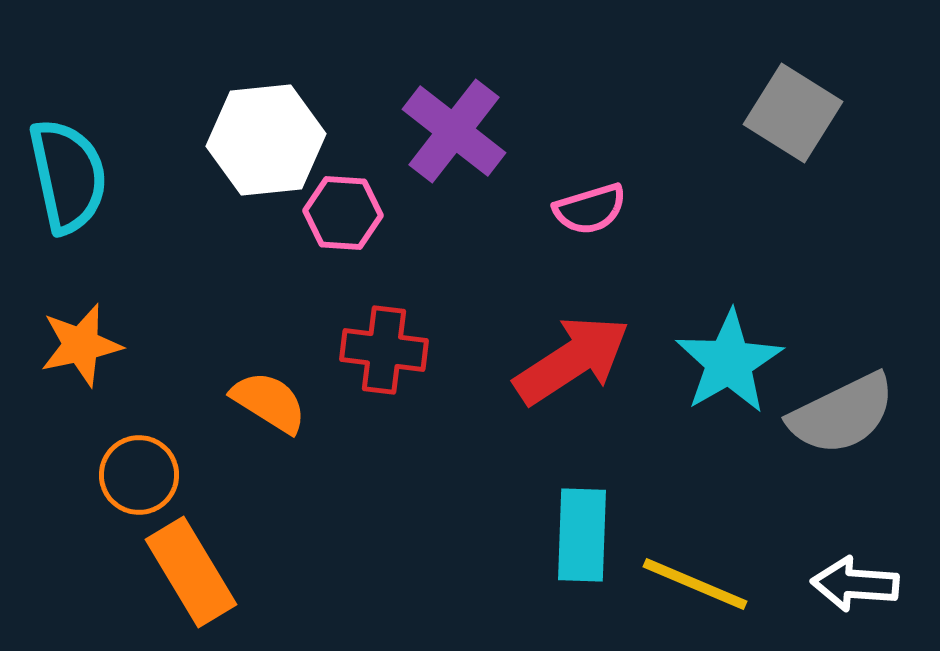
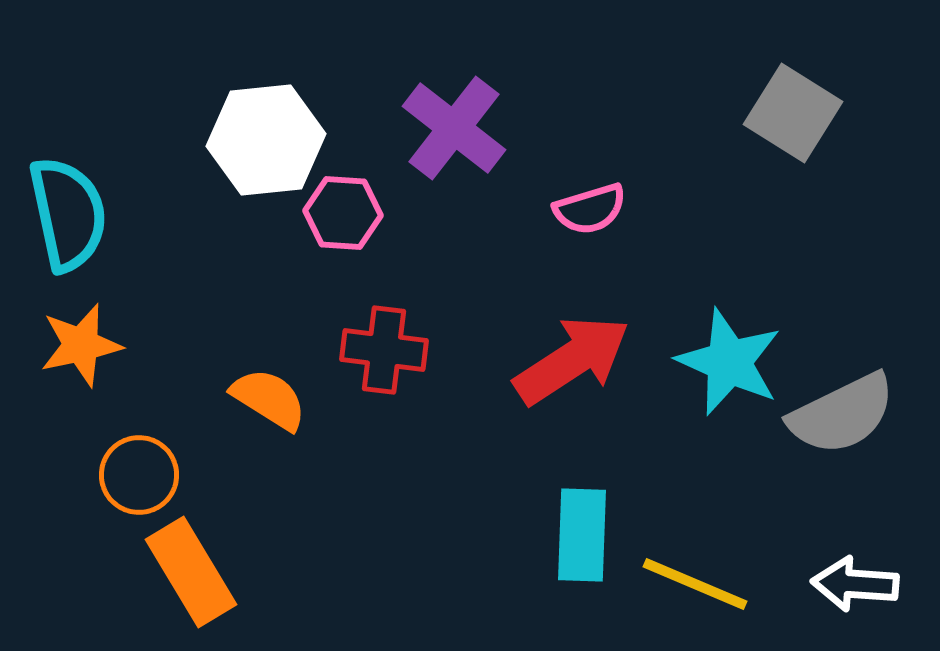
purple cross: moved 3 px up
cyan semicircle: moved 38 px down
cyan star: rotated 18 degrees counterclockwise
orange semicircle: moved 3 px up
